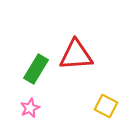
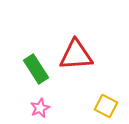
green rectangle: rotated 64 degrees counterclockwise
pink star: moved 10 px right
